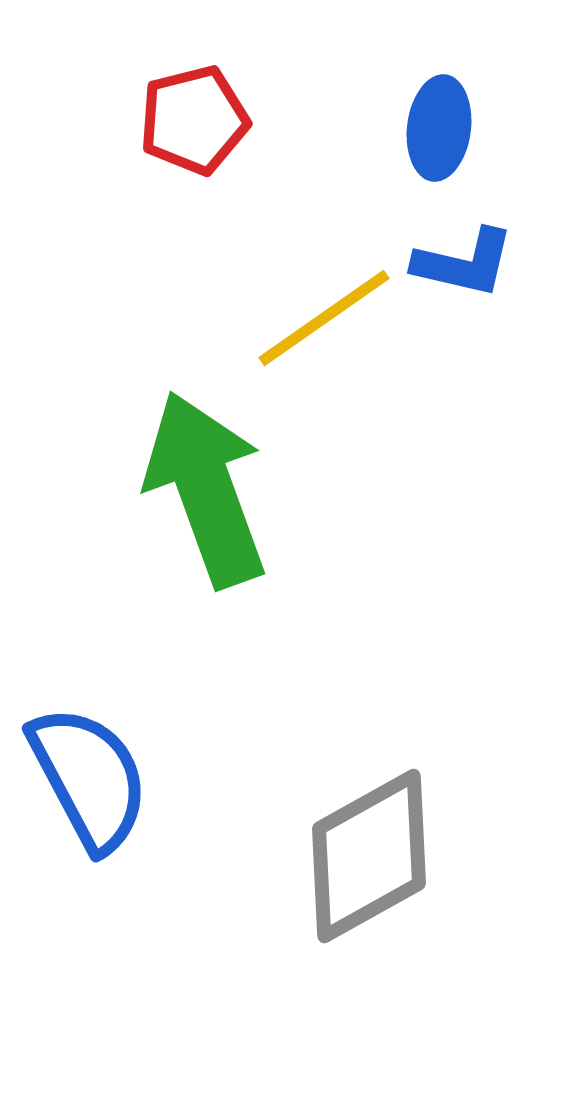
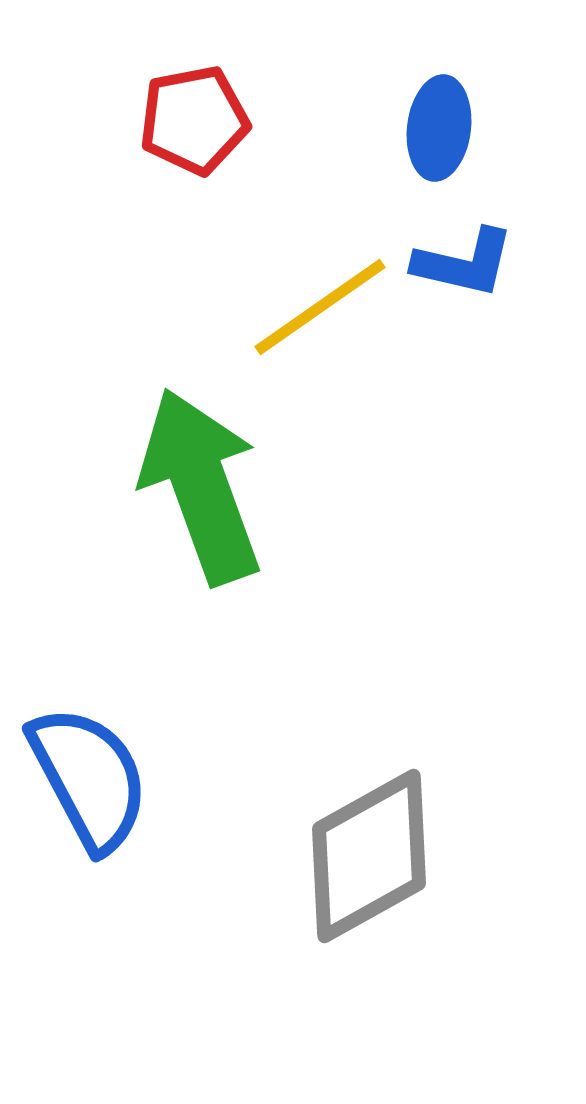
red pentagon: rotated 3 degrees clockwise
yellow line: moved 4 px left, 11 px up
green arrow: moved 5 px left, 3 px up
